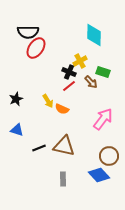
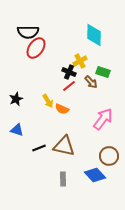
blue diamond: moved 4 px left
